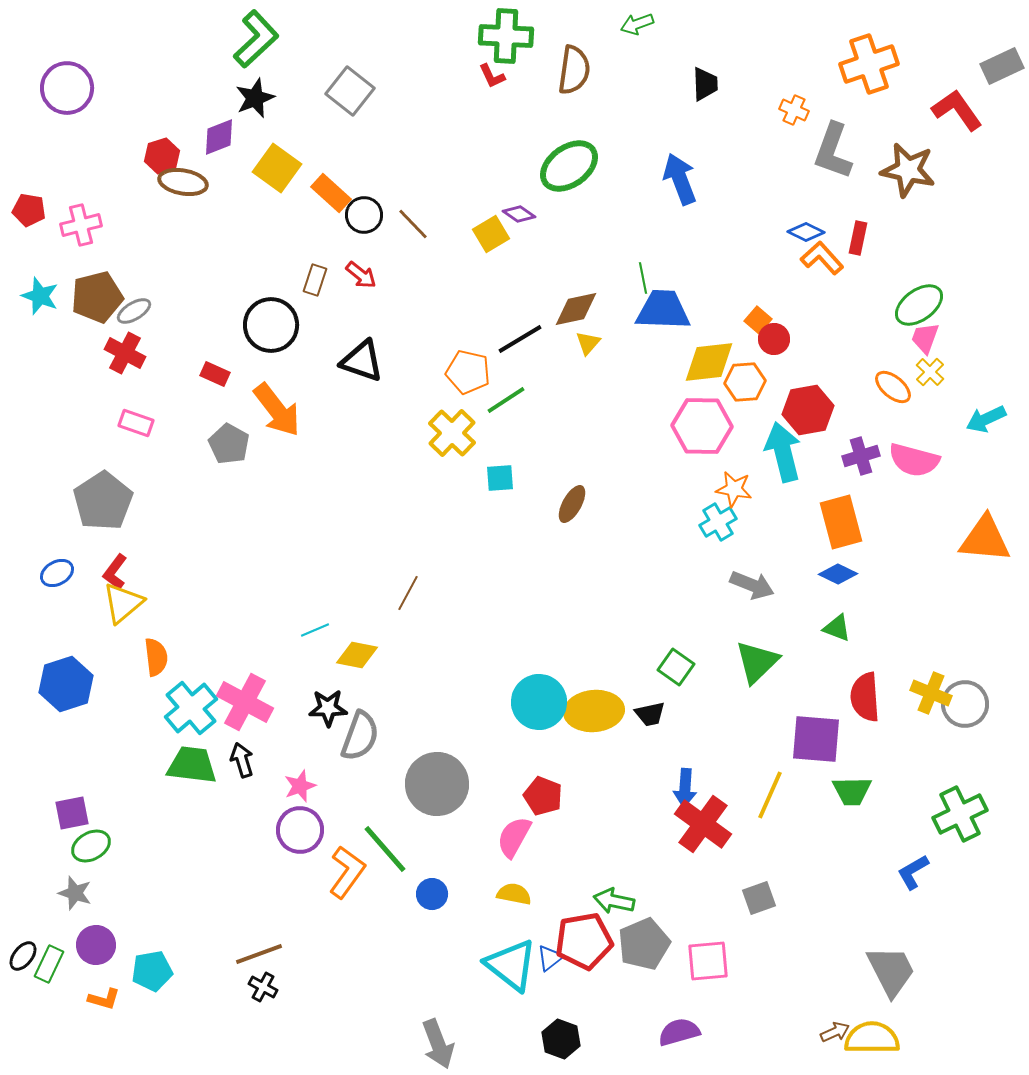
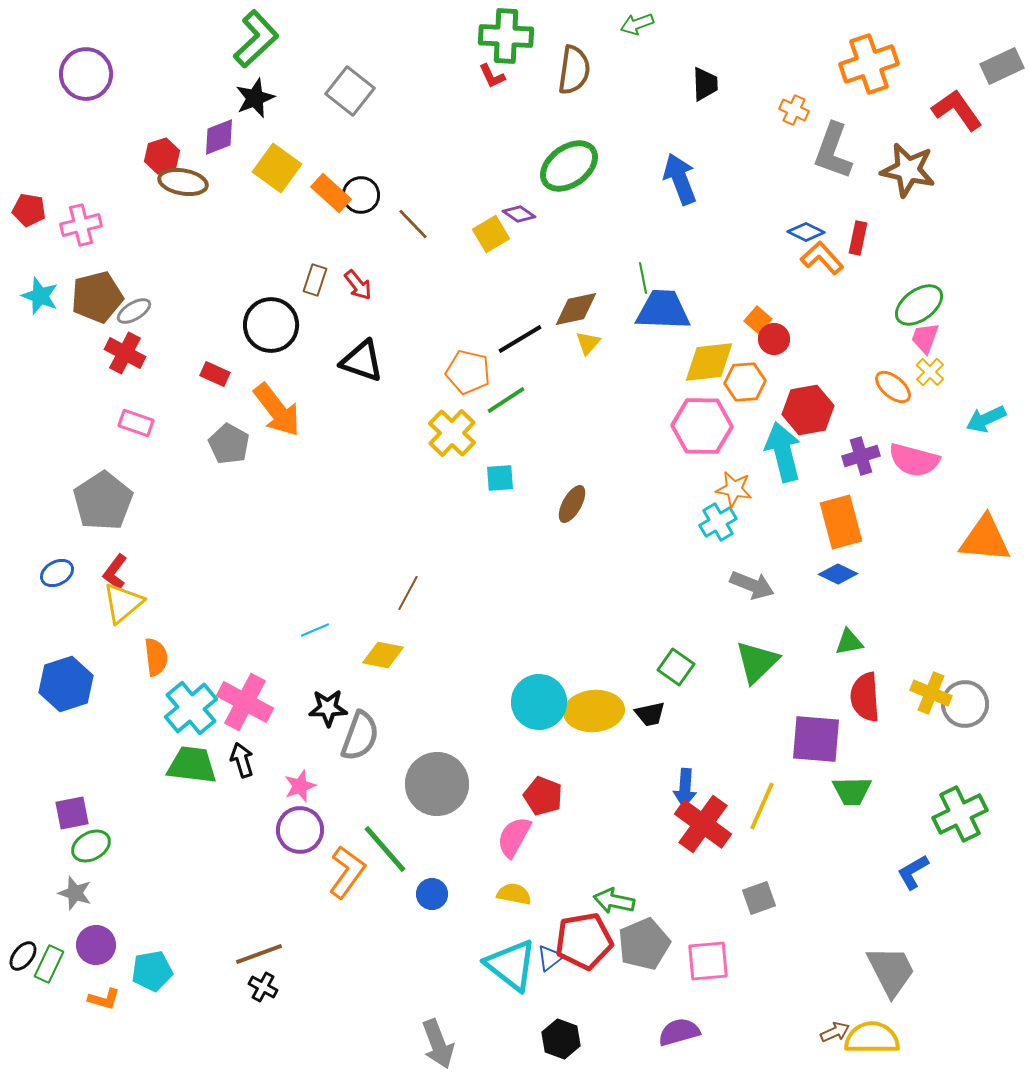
purple circle at (67, 88): moved 19 px right, 14 px up
black circle at (364, 215): moved 3 px left, 20 px up
red arrow at (361, 275): moved 3 px left, 10 px down; rotated 12 degrees clockwise
green triangle at (837, 628): moved 12 px right, 14 px down; rotated 32 degrees counterclockwise
yellow diamond at (357, 655): moved 26 px right
yellow line at (770, 795): moved 8 px left, 11 px down
